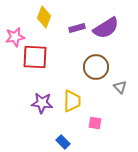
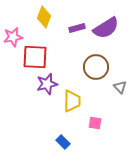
pink star: moved 2 px left
purple star: moved 5 px right, 19 px up; rotated 20 degrees counterclockwise
